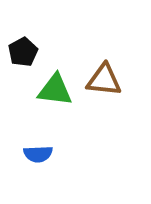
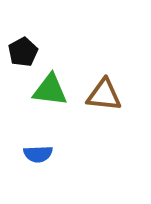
brown triangle: moved 15 px down
green triangle: moved 5 px left
